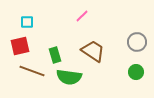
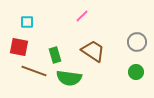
red square: moved 1 px left, 1 px down; rotated 24 degrees clockwise
brown line: moved 2 px right
green semicircle: moved 1 px down
